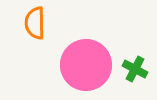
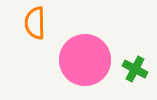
pink circle: moved 1 px left, 5 px up
